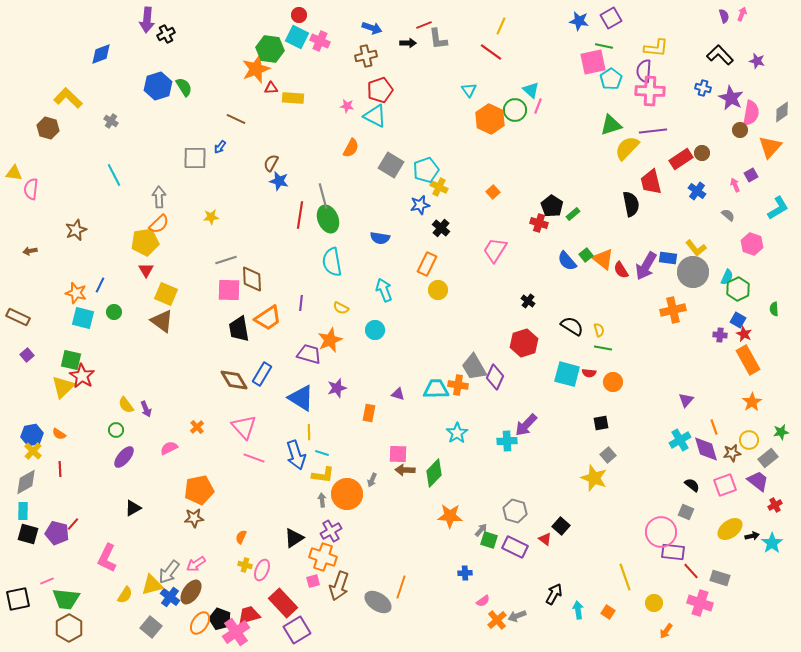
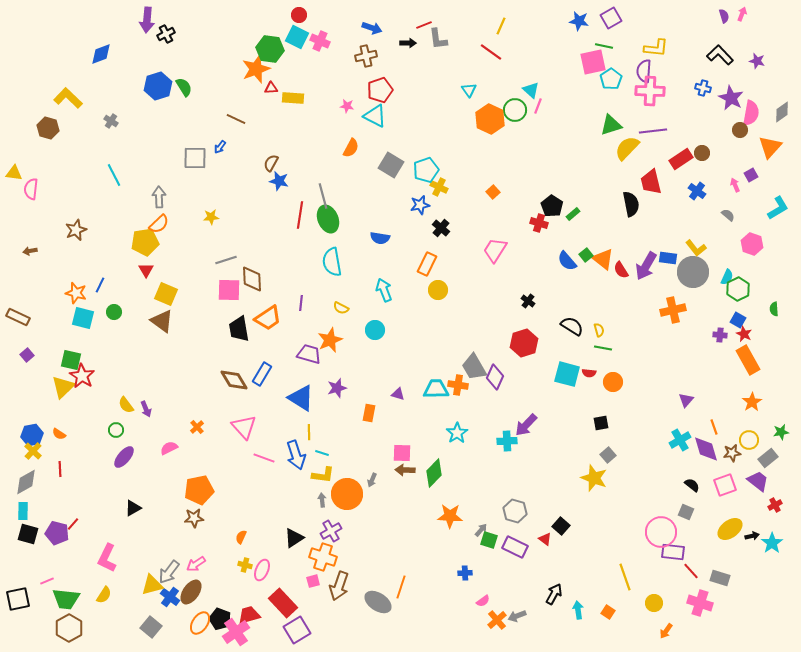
pink square at (398, 454): moved 4 px right, 1 px up
pink line at (254, 458): moved 10 px right
yellow semicircle at (125, 595): moved 21 px left
